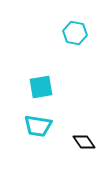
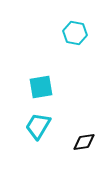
cyan trapezoid: rotated 112 degrees clockwise
black diamond: rotated 65 degrees counterclockwise
